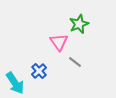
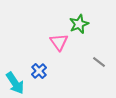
gray line: moved 24 px right
